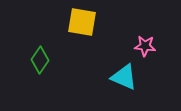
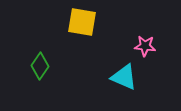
green diamond: moved 6 px down
